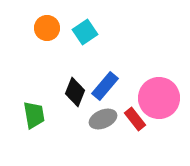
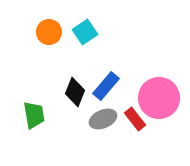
orange circle: moved 2 px right, 4 px down
blue rectangle: moved 1 px right
